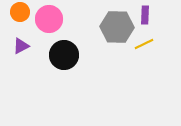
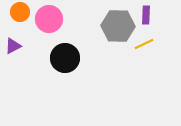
purple rectangle: moved 1 px right
gray hexagon: moved 1 px right, 1 px up
purple triangle: moved 8 px left
black circle: moved 1 px right, 3 px down
